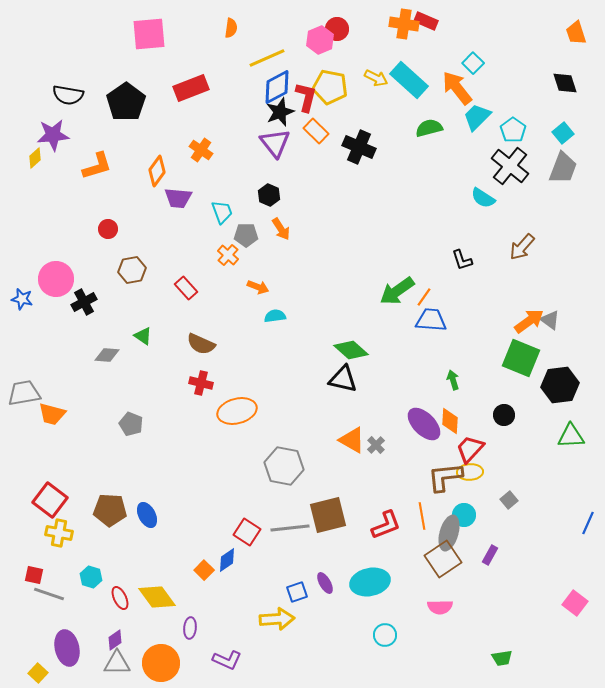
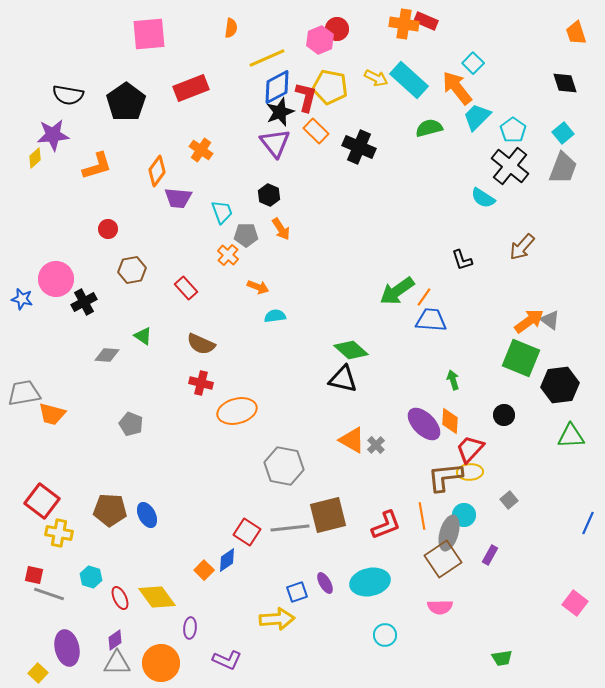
red square at (50, 500): moved 8 px left, 1 px down
